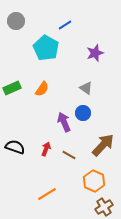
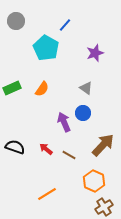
blue line: rotated 16 degrees counterclockwise
red arrow: rotated 72 degrees counterclockwise
